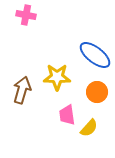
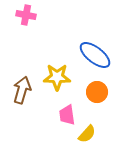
yellow semicircle: moved 2 px left, 6 px down
